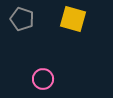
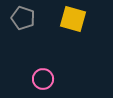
gray pentagon: moved 1 px right, 1 px up
